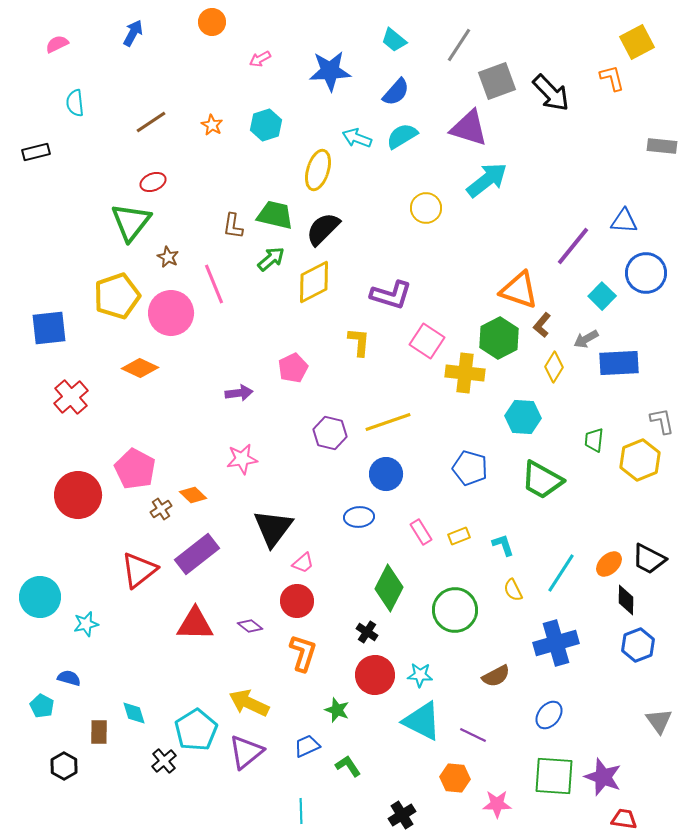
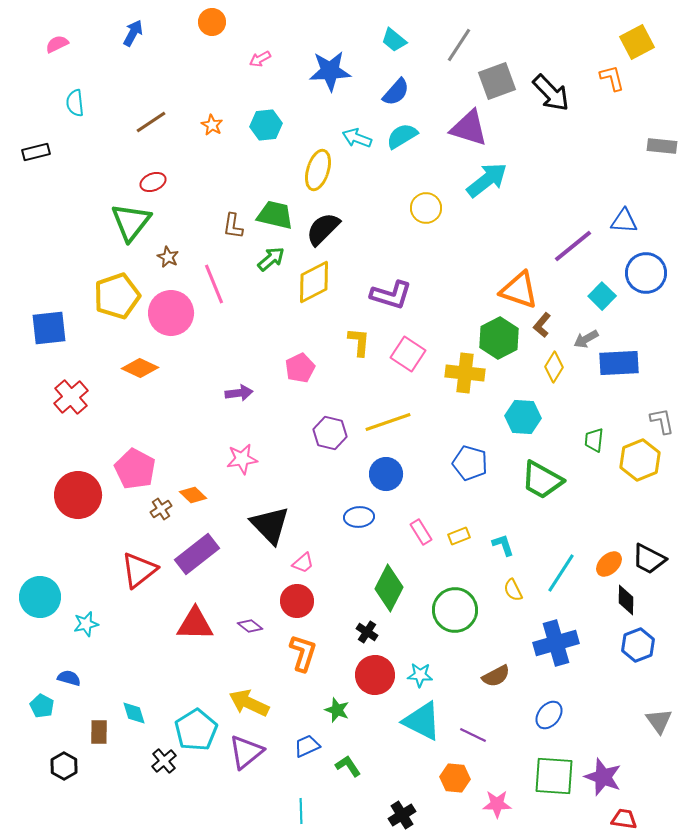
cyan hexagon at (266, 125): rotated 12 degrees clockwise
purple line at (573, 246): rotated 12 degrees clockwise
pink square at (427, 341): moved 19 px left, 13 px down
pink pentagon at (293, 368): moved 7 px right
blue pentagon at (470, 468): moved 5 px up
black triangle at (273, 528): moved 3 px left, 3 px up; rotated 21 degrees counterclockwise
